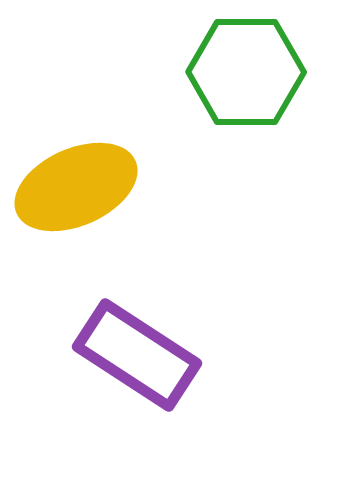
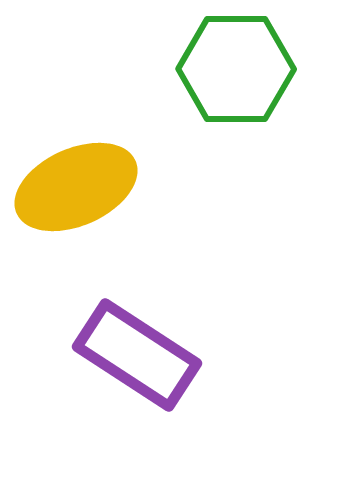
green hexagon: moved 10 px left, 3 px up
